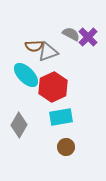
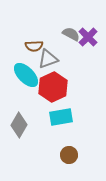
gray triangle: moved 7 px down
brown circle: moved 3 px right, 8 px down
